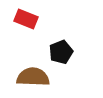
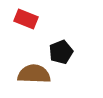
brown semicircle: moved 1 px right, 3 px up
